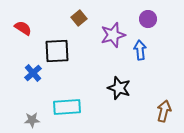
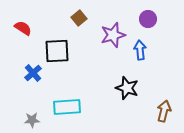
black star: moved 8 px right
